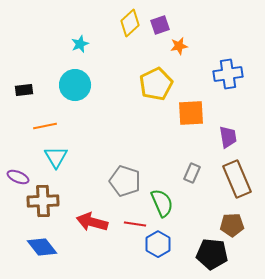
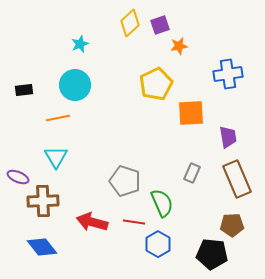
orange line: moved 13 px right, 8 px up
red line: moved 1 px left, 2 px up
